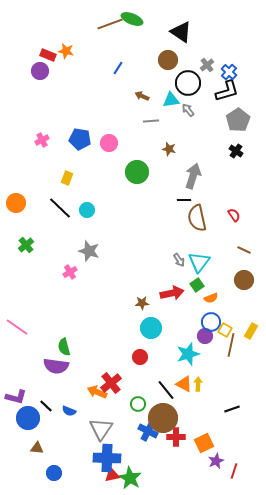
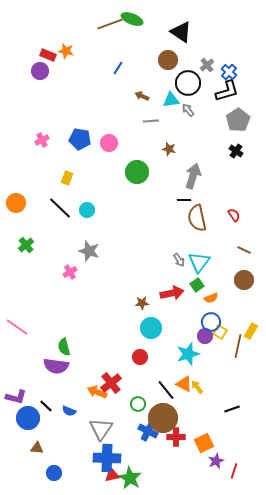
yellow square at (225, 330): moved 5 px left, 2 px down
brown line at (231, 345): moved 7 px right, 1 px down
yellow arrow at (198, 384): moved 1 px left, 3 px down; rotated 40 degrees counterclockwise
